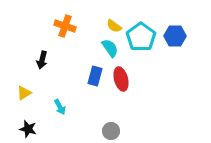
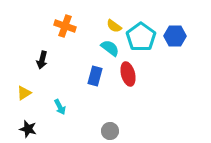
cyan semicircle: rotated 18 degrees counterclockwise
red ellipse: moved 7 px right, 5 px up
gray circle: moved 1 px left
